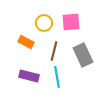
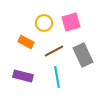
pink square: rotated 12 degrees counterclockwise
brown line: rotated 48 degrees clockwise
purple rectangle: moved 6 px left
